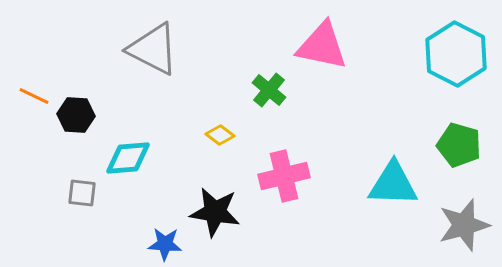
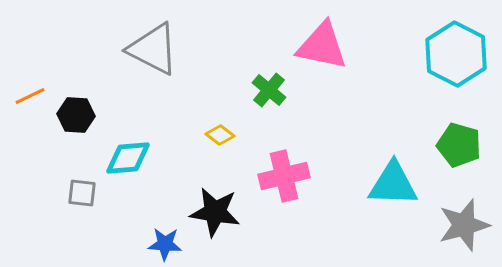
orange line: moved 4 px left; rotated 52 degrees counterclockwise
